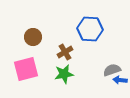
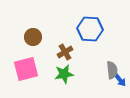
gray semicircle: rotated 102 degrees clockwise
blue arrow: rotated 136 degrees counterclockwise
